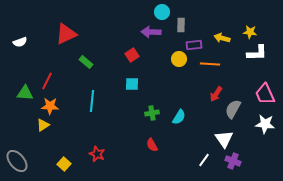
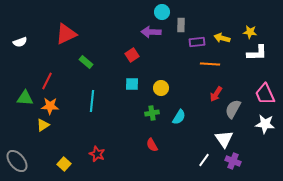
purple rectangle: moved 3 px right, 3 px up
yellow circle: moved 18 px left, 29 px down
green triangle: moved 5 px down
